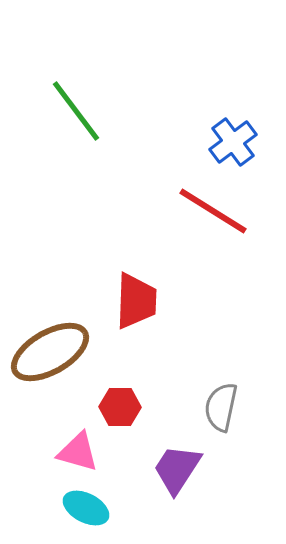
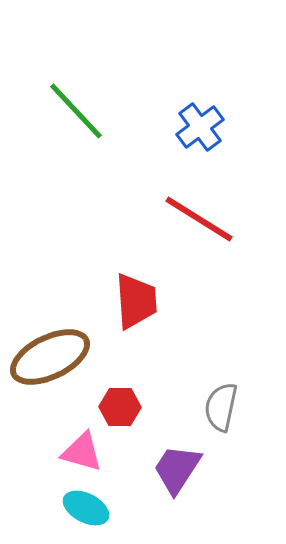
green line: rotated 6 degrees counterclockwise
blue cross: moved 33 px left, 15 px up
red line: moved 14 px left, 8 px down
red trapezoid: rotated 6 degrees counterclockwise
brown ellipse: moved 5 px down; rotated 4 degrees clockwise
pink triangle: moved 4 px right
